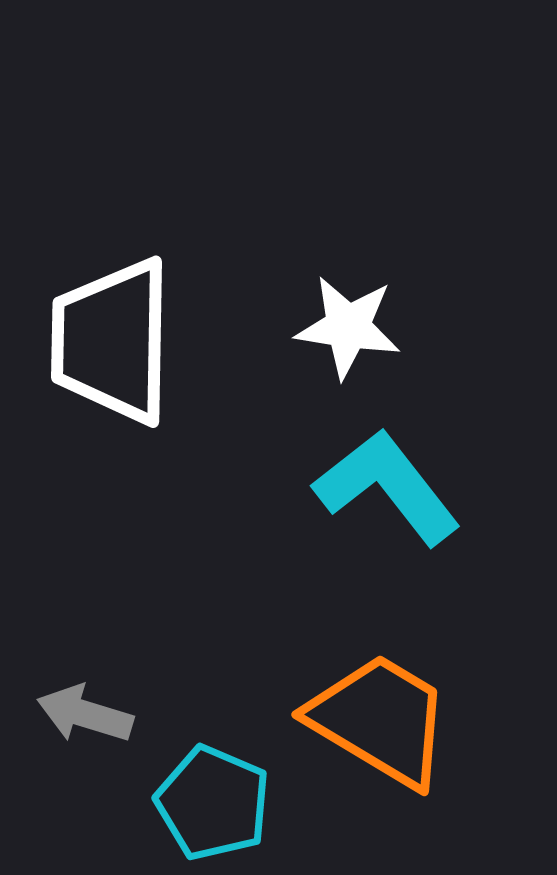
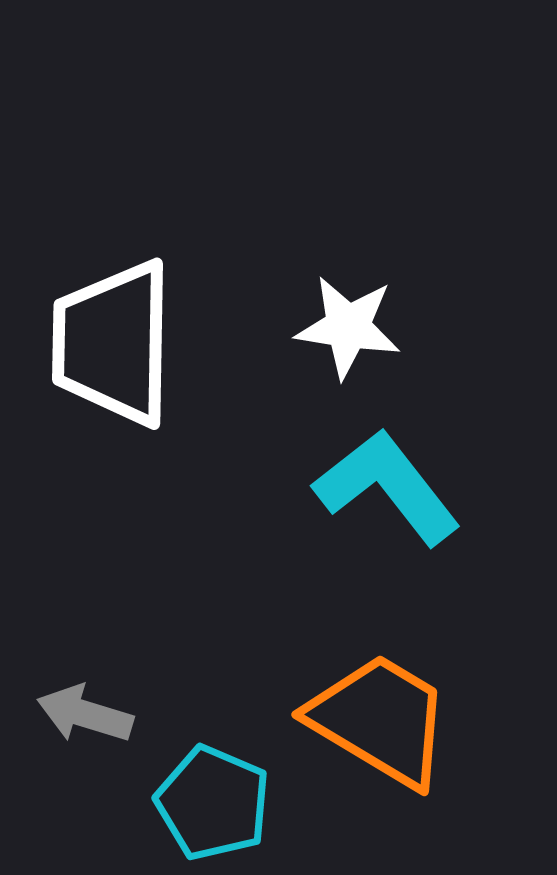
white trapezoid: moved 1 px right, 2 px down
